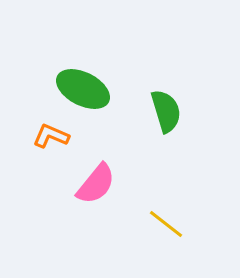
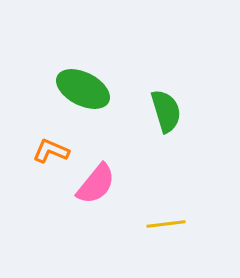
orange L-shape: moved 15 px down
yellow line: rotated 45 degrees counterclockwise
